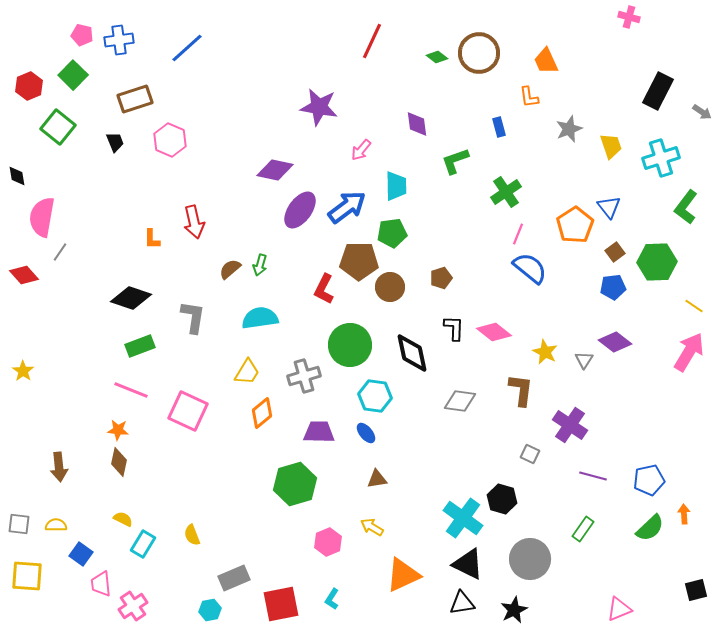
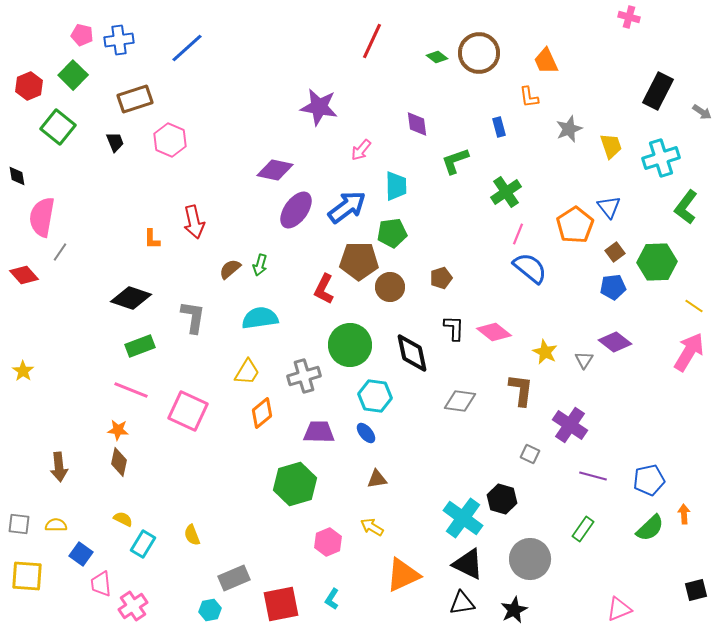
purple ellipse at (300, 210): moved 4 px left
